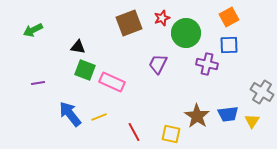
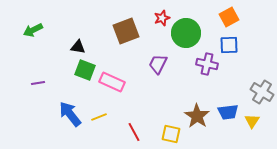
brown square: moved 3 px left, 8 px down
blue trapezoid: moved 2 px up
